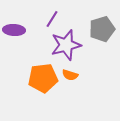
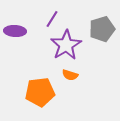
purple ellipse: moved 1 px right, 1 px down
purple star: rotated 16 degrees counterclockwise
orange pentagon: moved 3 px left, 14 px down
